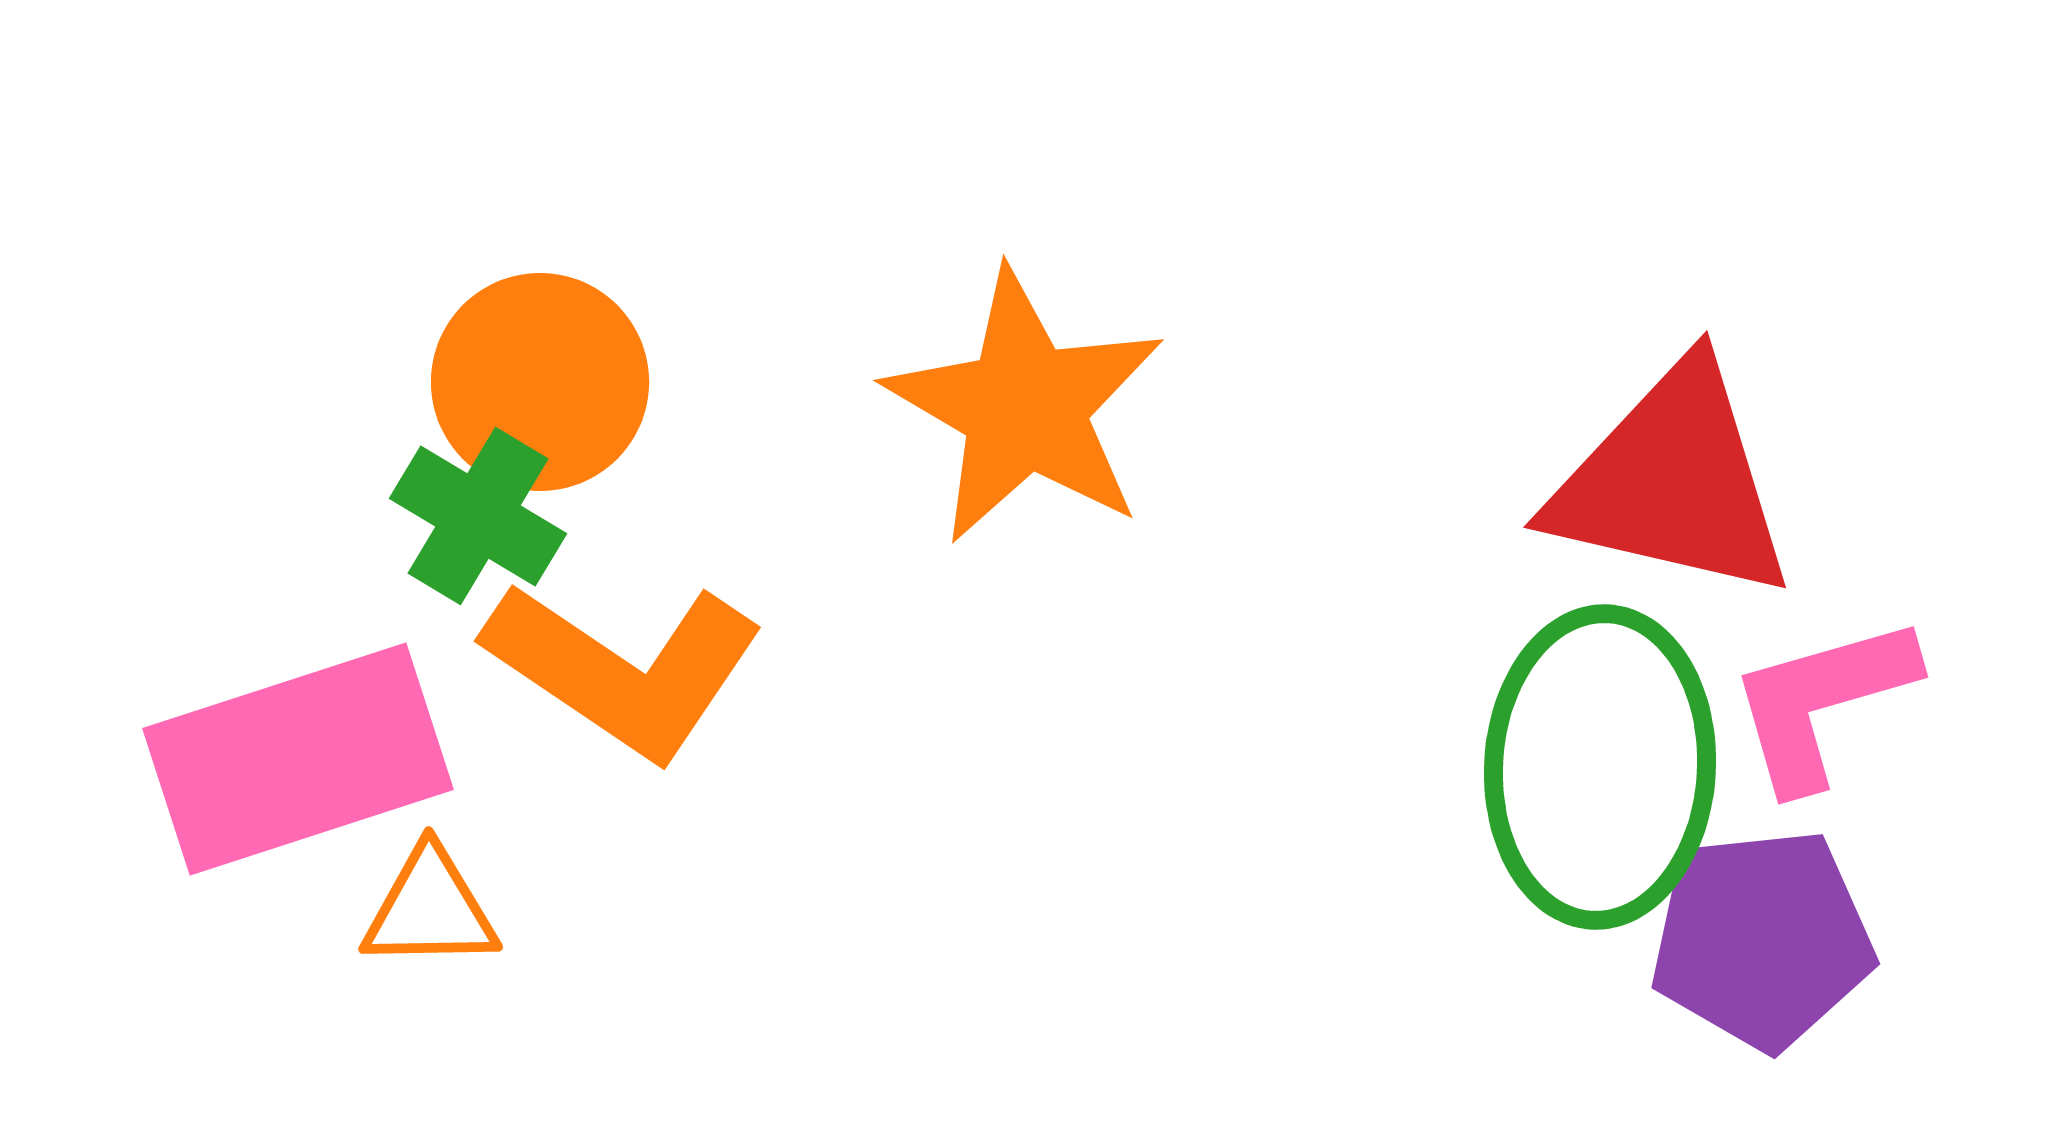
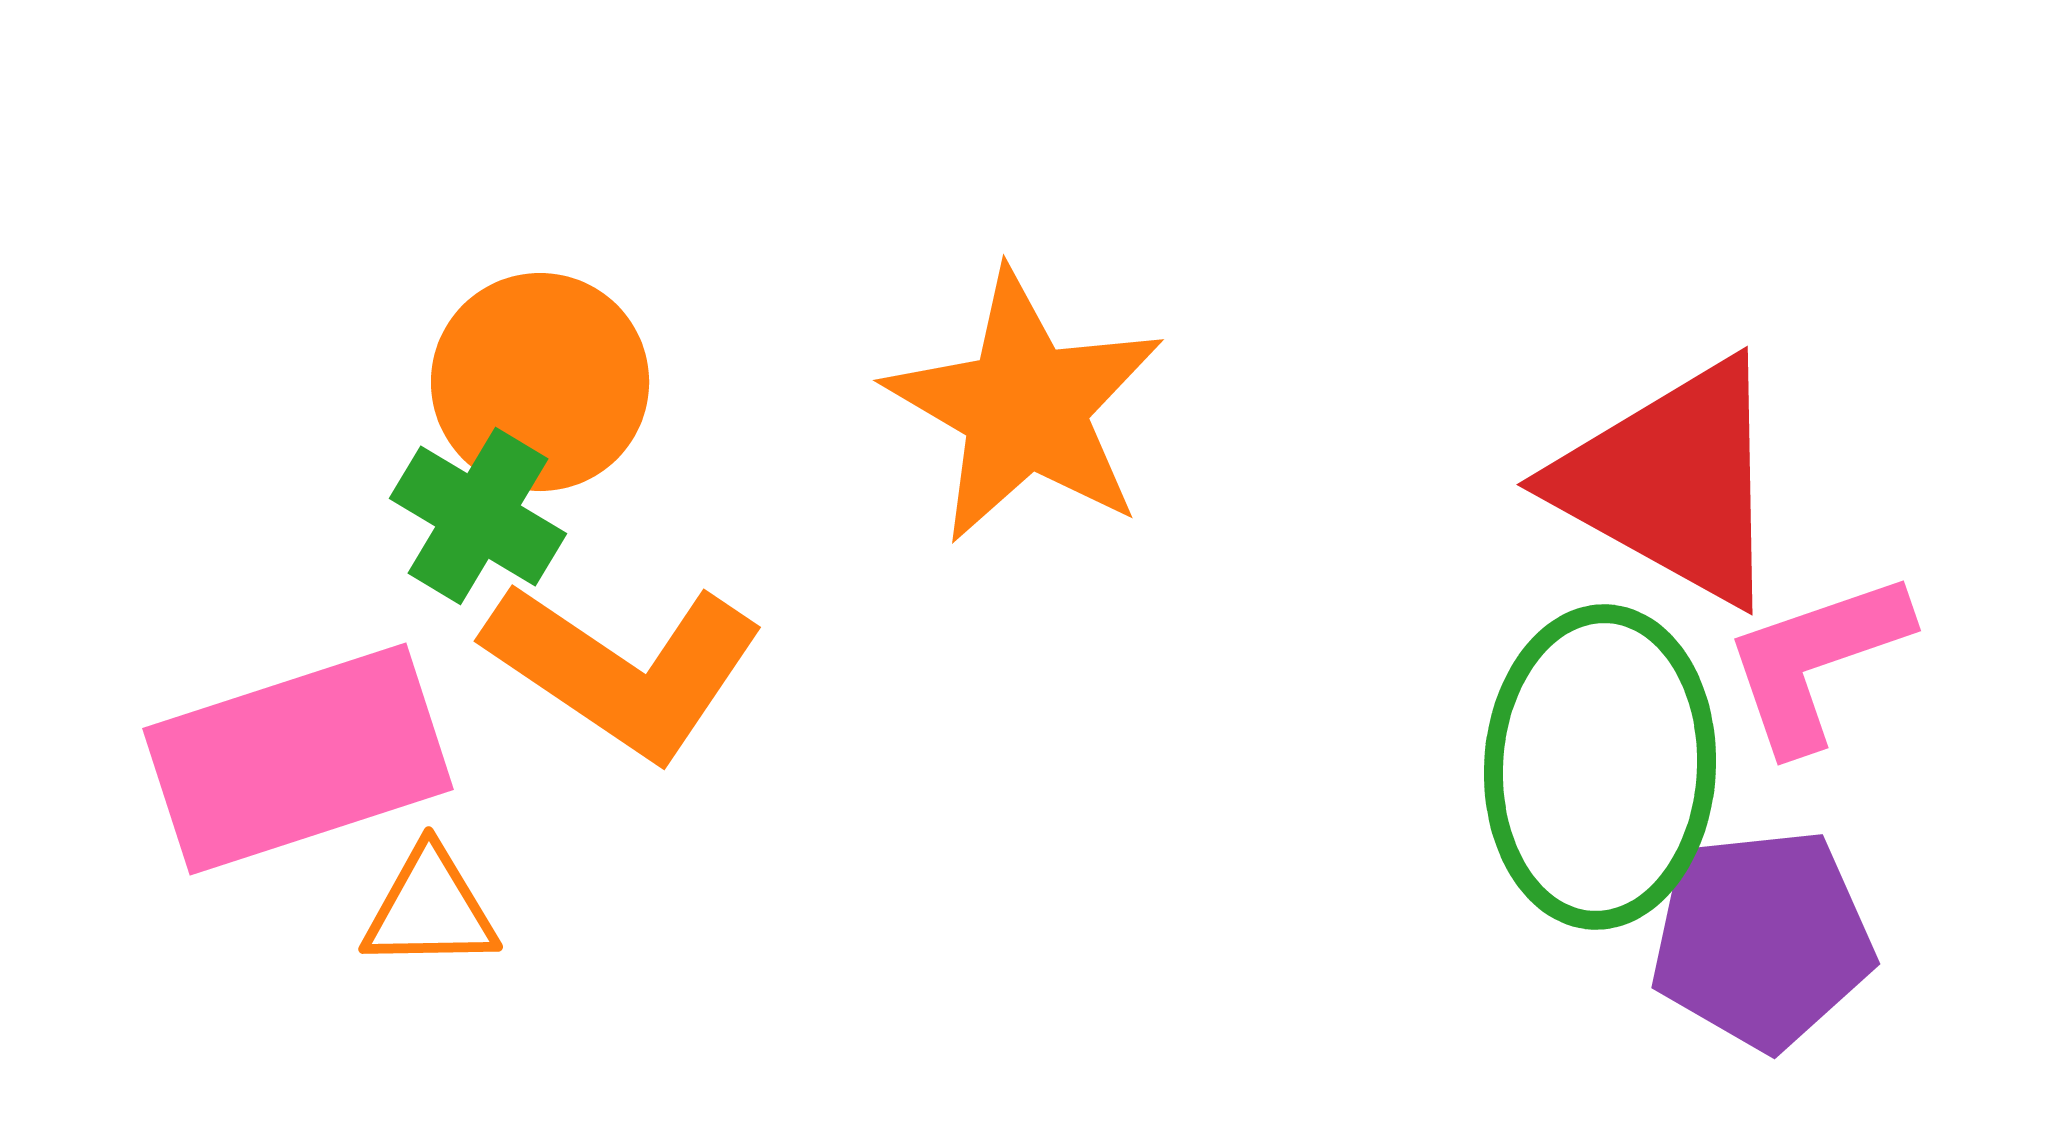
red triangle: rotated 16 degrees clockwise
pink L-shape: moved 6 px left, 41 px up; rotated 3 degrees counterclockwise
